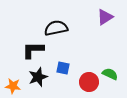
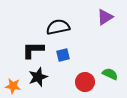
black semicircle: moved 2 px right, 1 px up
blue square: moved 13 px up; rotated 24 degrees counterclockwise
red circle: moved 4 px left
